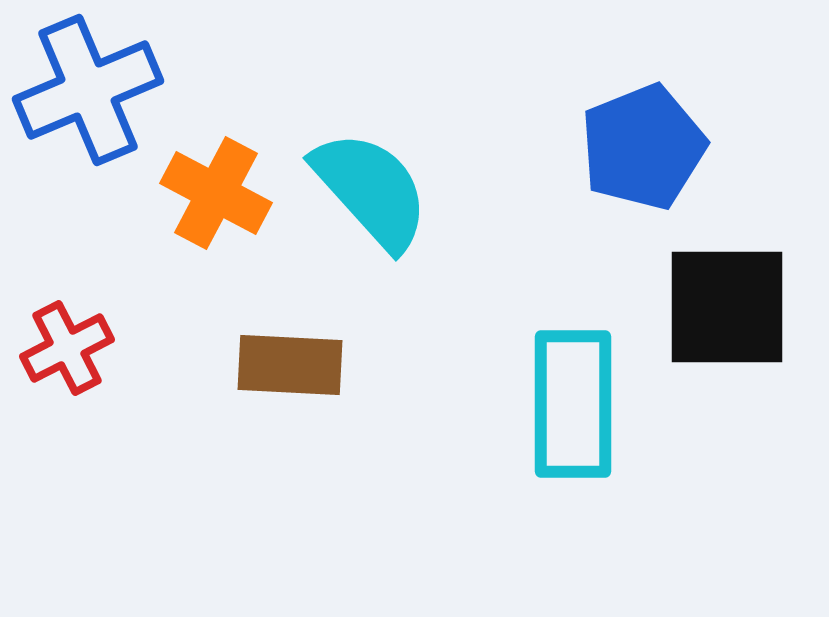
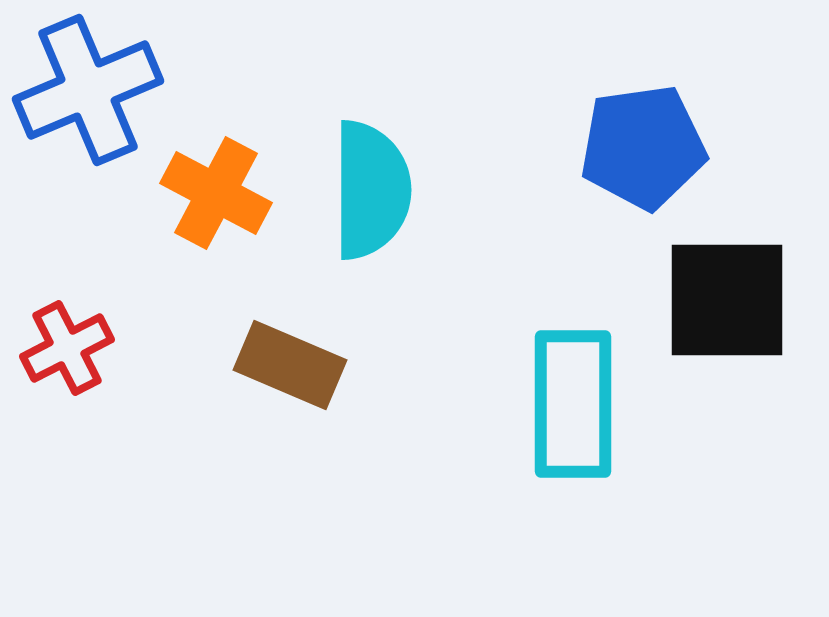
blue pentagon: rotated 14 degrees clockwise
cyan semicircle: rotated 42 degrees clockwise
black square: moved 7 px up
brown rectangle: rotated 20 degrees clockwise
